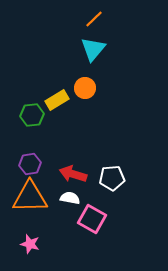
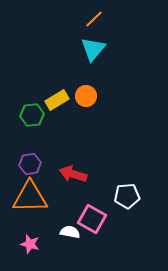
orange circle: moved 1 px right, 8 px down
white pentagon: moved 15 px right, 18 px down
white semicircle: moved 34 px down
